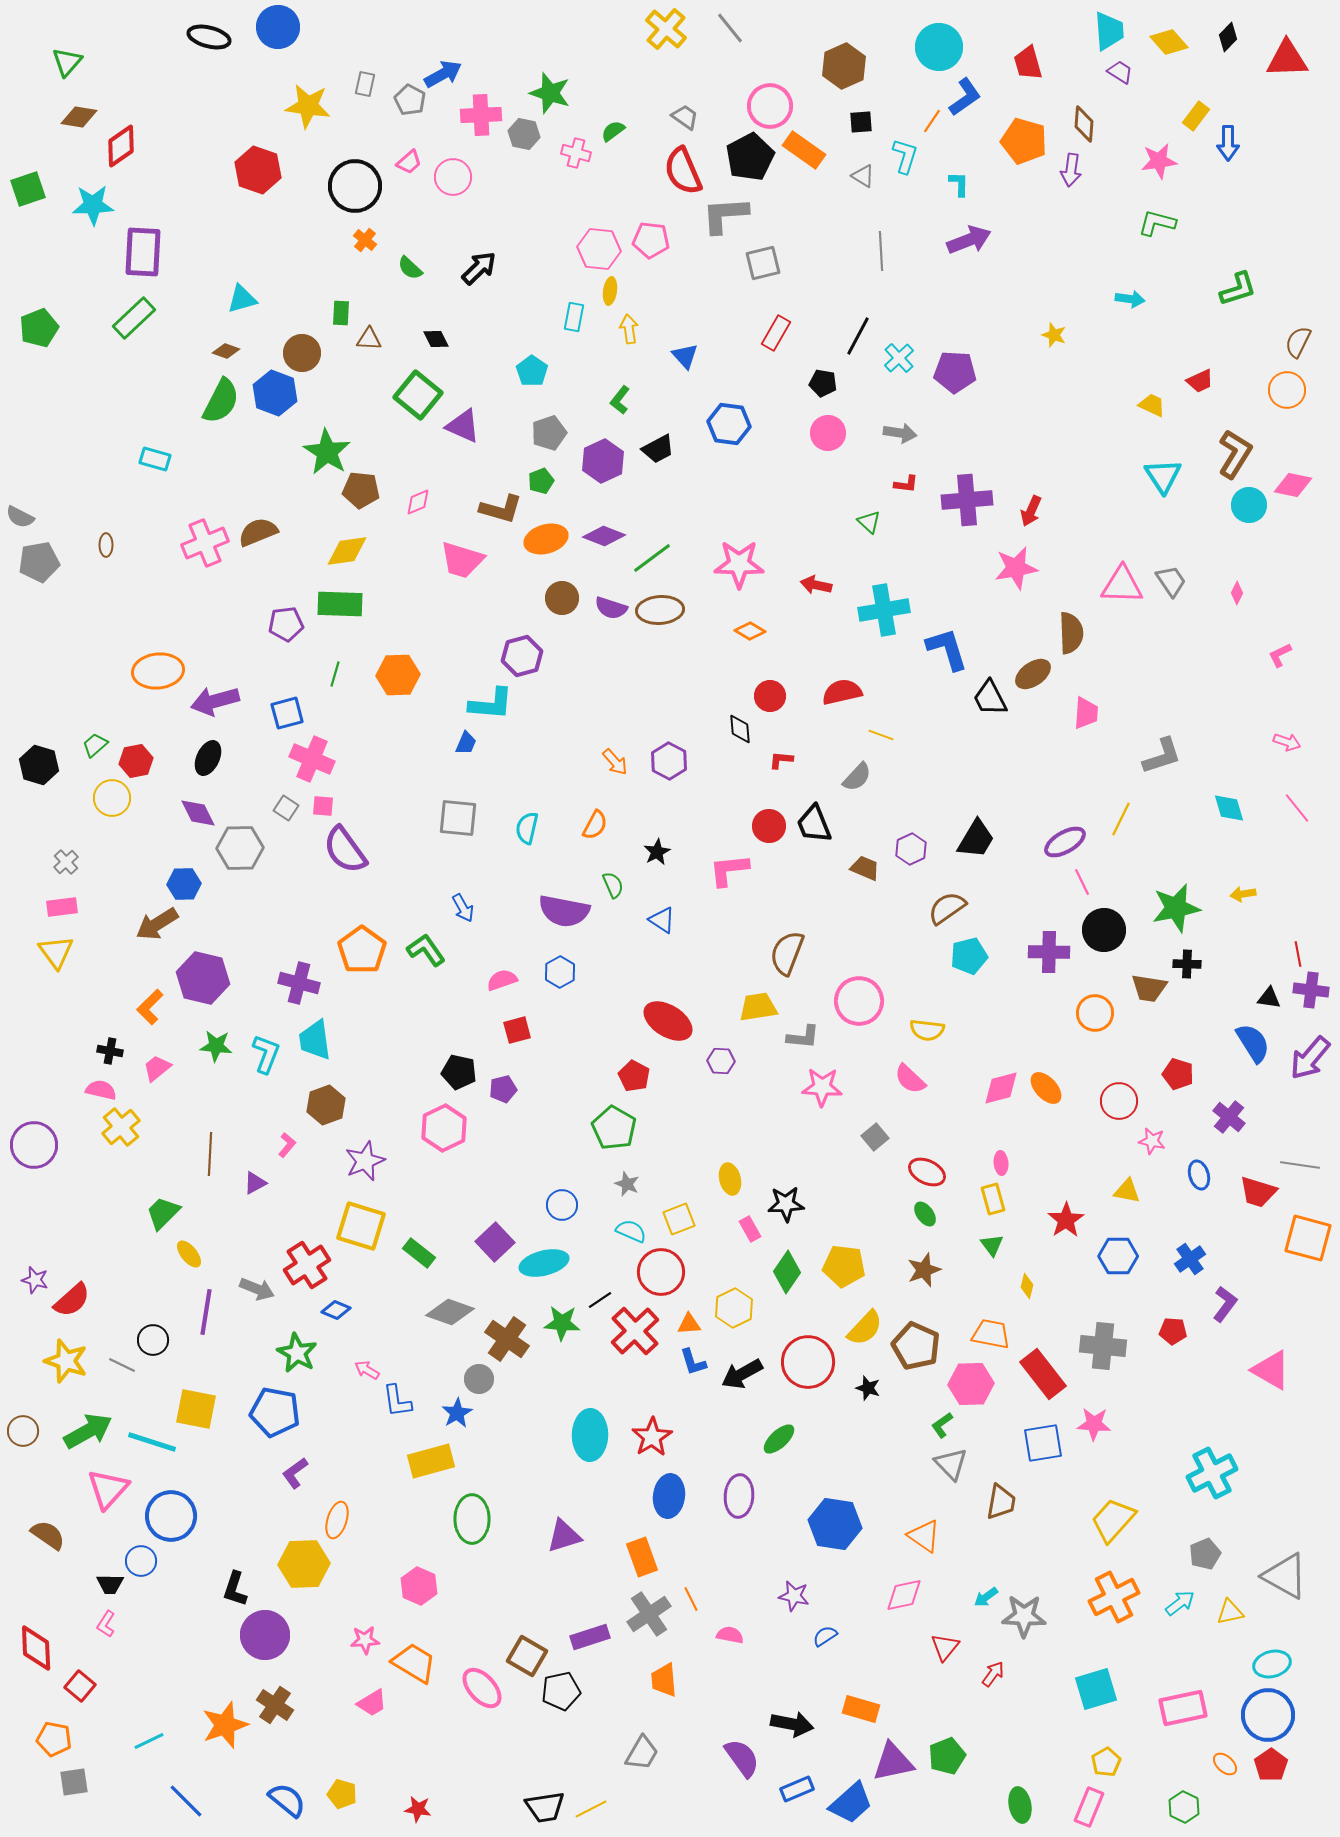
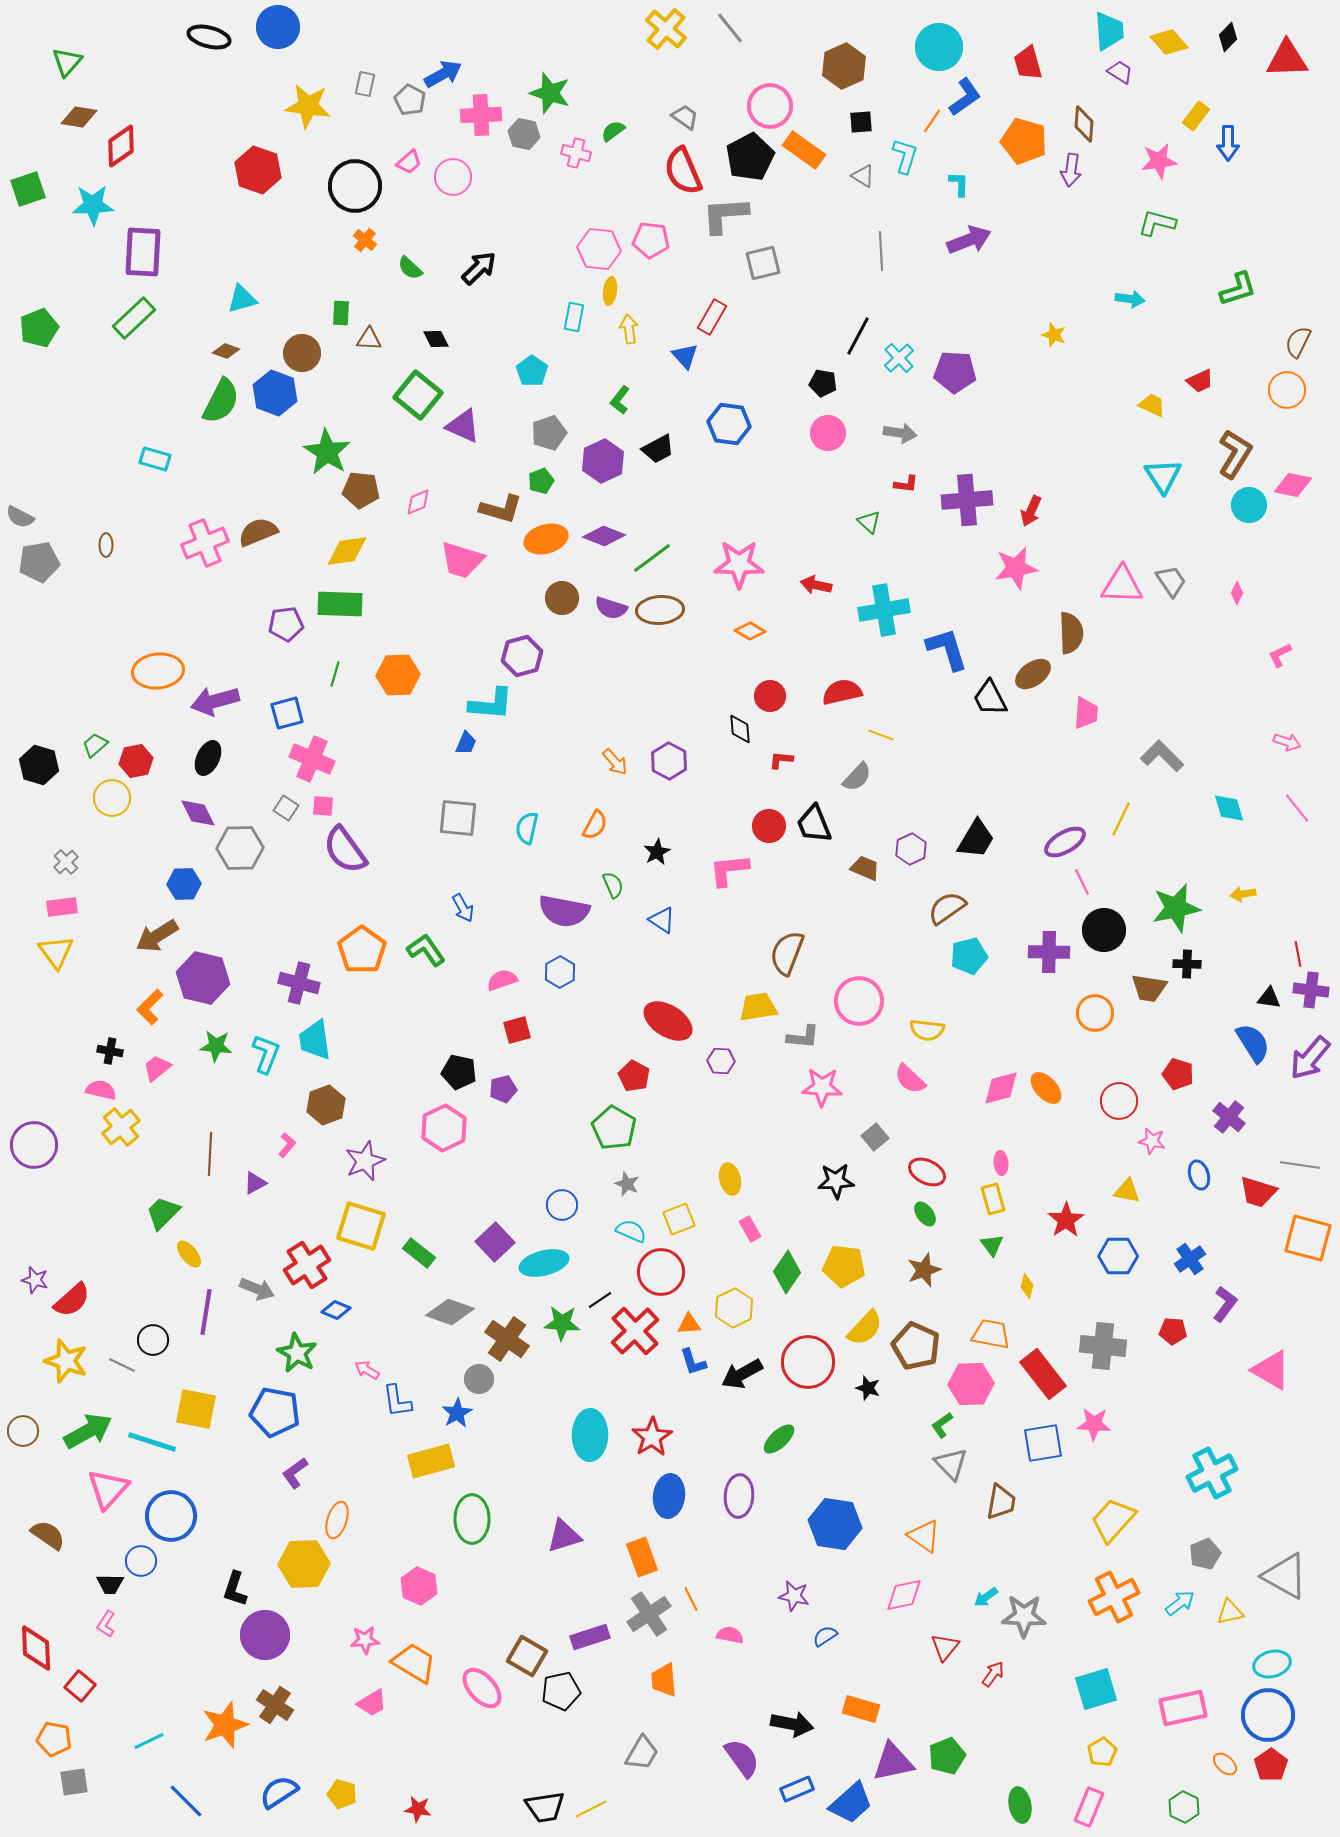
red rectangle at (776, 333): moved 64 px left, 16 px up
gray L-shape at (1162, 756): rotated 117 degrees counterclockwise
brown arrow at (157, 924): moved 12 px down
black star at (786, 1204): moved 50 px right, 23 px up
yellow pentagon at (1106, 1762): moved 4 px left, 10 px up
blue semicircle at (287, 1800): moved 8 px left, 8 px up; rotated 72 degrees counterclockwise
